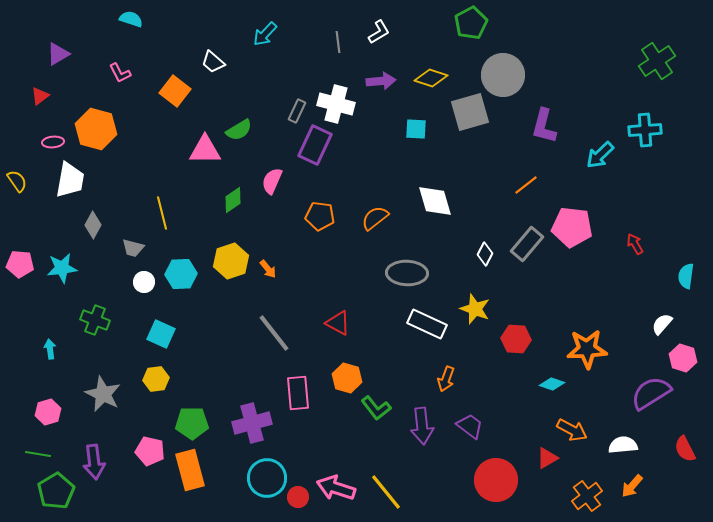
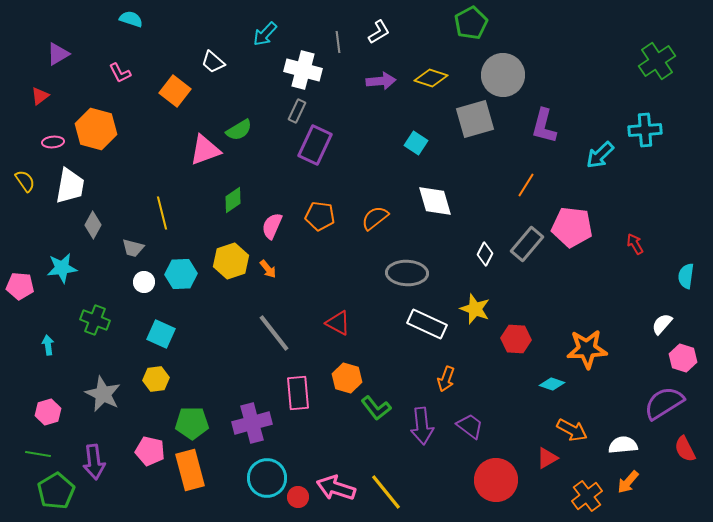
white cross at (336, 104): moved 33 px left, 34 px up
gray square at (470, 112): moved 5 px right, 7 px down
cyan square at (416, 129): moved 14 px down; rotated 30 degrees clockwise
pink triangle at (205, 150): rotated 20 degrees counterclockwise
white trapezoid at (70, 180): moved 6 px down
yellow semicircle at (17, 181): moved 8 px right
pink semicircle at (272, 181): moved 45 px down
orange line at (526, 185): rotated 20 degrees counterclockwise
pink pentagon at (20, 264): moved 22 px down
cyan arrow at (50, 349): moved 2 px left, 4 px up
purple semicircle at (651, 393): moved 13 px right, 10 px down
orange arrow at (632, 486): moved 4 px left, 4 px up
